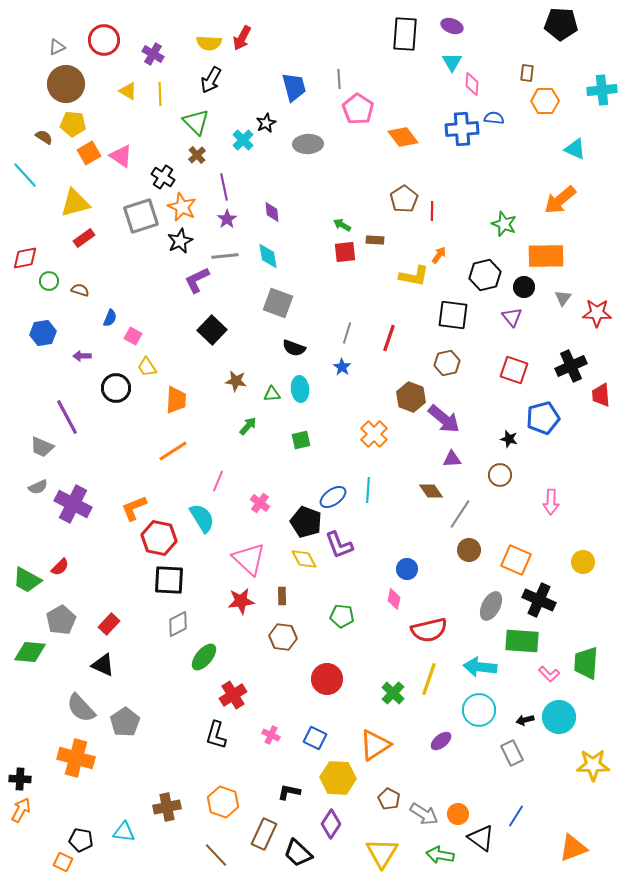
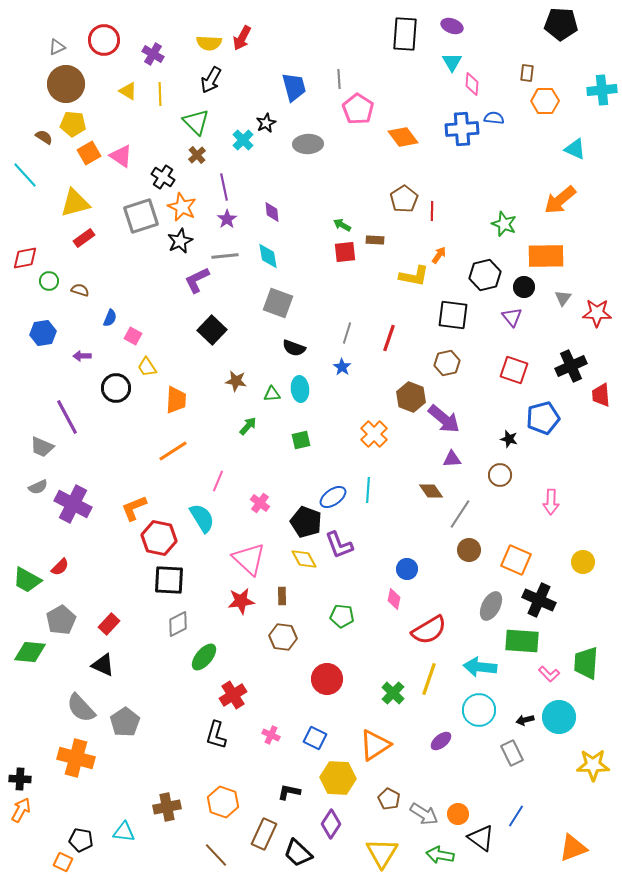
red semicircle at (429, 630): rotated 18 degrees counterclockwise
